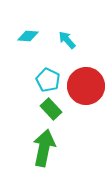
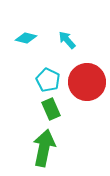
cyan diamond: moved 2 px left, 2 px down; rotated 10 degrees clockwise
red circle: moved 1 px right, 4 px up
green rectangle: rotated 20 degrees clockwise
